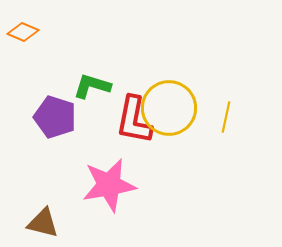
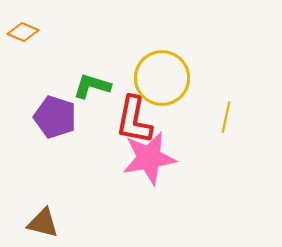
yellow circle: moved 7 px left, 30 px up
pink star: moved 40 px right, 27 px up
